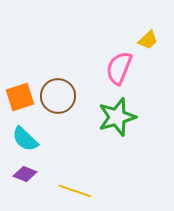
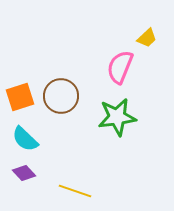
yellow trapezoid: moved 1 px left, 2 px up
pink semicircle: moved 1 px right, 1 px up
brown circle: moved 3 px right
green star: rotated 9 degrees clockwise
purple diamond: moved 1 px left, 1 px up; rotated 25 degrees clockwise
